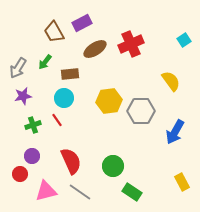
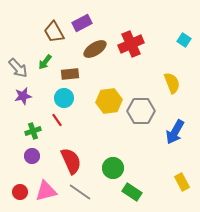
cyan square: rotated 24 degrees counterclockwise
gray arrow: rotated 75 degrees counterclockwise
yellow semicircle: moved 1 px right, 2 px down; rotated 15 degrees clockwise
green cross: moved 6 px down
green circle: moved 2 px down
red circle: moved 18 px down
